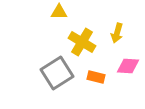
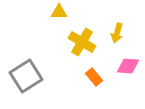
gray square: moved 31 px left, 3 px down
orange rectangle: moved 2 px left; rotated 36 degrees clockwise
